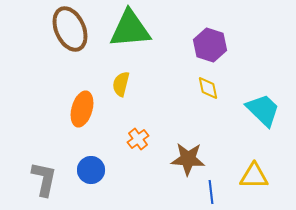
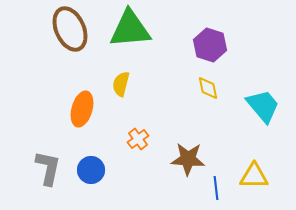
cyan trapezoid: moved 4 px up; rotated 6 degrees clockwise
gray L-shape: moved 4 px right, 11 px up
blue line: moved 5 px right, 4 px up
